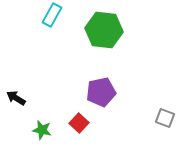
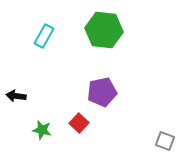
cyan rectangle: moved 8 px left, 21 px down
purple pentagon: moved 1 px right
black arrow: moved 2 px up; rotated 24 degrees counterclockwise
gray square: moved 23 px down
